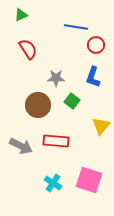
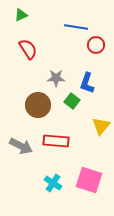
blue L-shape: moved 6 px left, 6 px down
